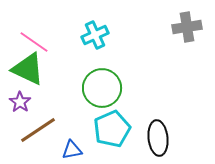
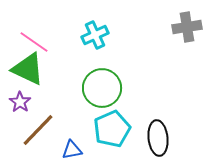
brown line: rotated 12 degrees counterclockwise
